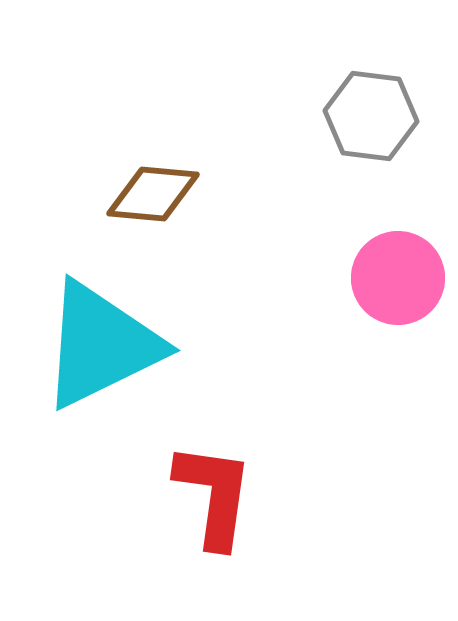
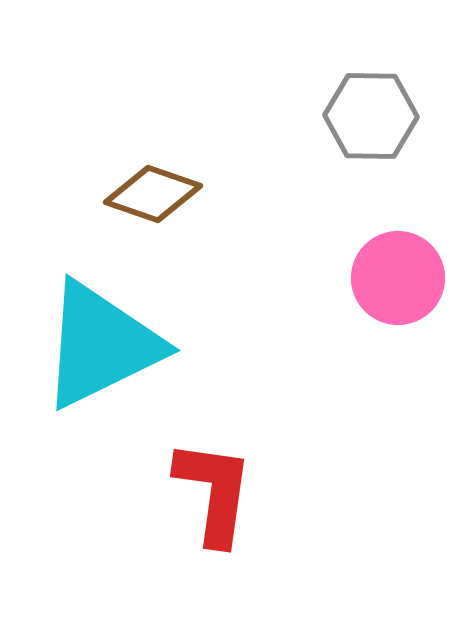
gray hexagon: rotated 6 degrees counterclockwise
brown diamond: rotated 14 degrees clockwise
red L-shape: moved 3 px up
